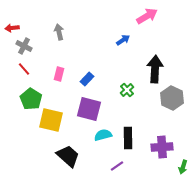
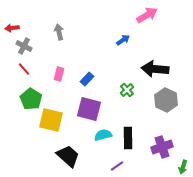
pink arrow: moved 1 px up
black arrow: rotated 88 degrees counterclockwise
gray hexagon: moved 6 px left, 2 px down
purple cross: rotated 15 degrees counterclockwise
